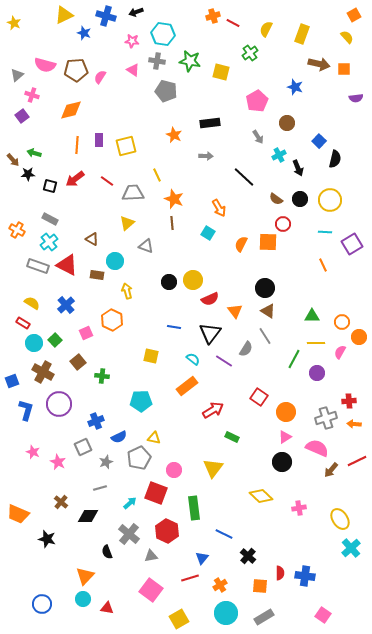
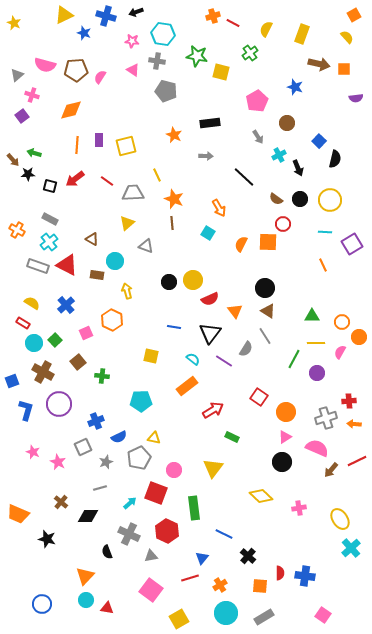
green star at (190, 61): moved 7 px right, 5 px up
gray cross at (129, 534): rotated 15 degrees counterclockwise
cyan circle at (83, 599): moved 3 px right, 1 px down
